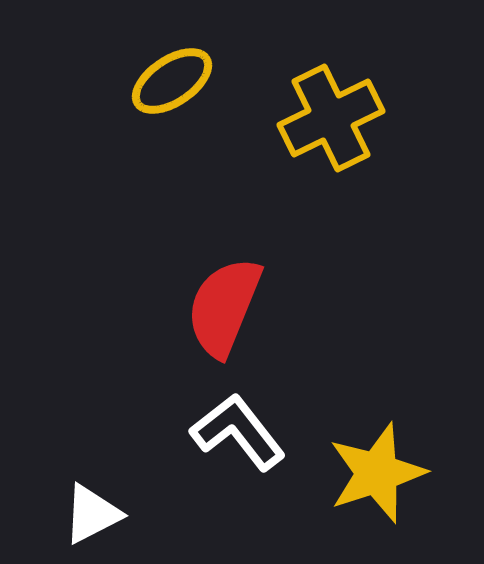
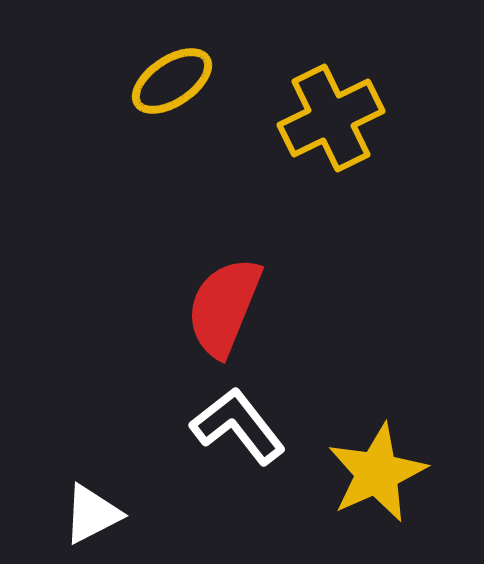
white L-shape: moved 6 px up
yellow star: rotated 6 degrees counterclockwise
